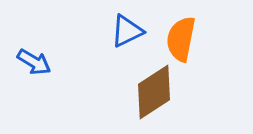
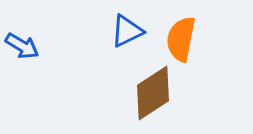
blue arrow: moved 12 px left, 16 px up
brown diamond: moved 1 px left, 1 px down
